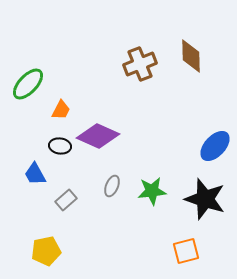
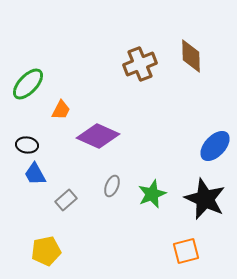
black ellipse: moved 33 px left, 1 px up
green star: moved 3 px down; rotated 16 degrees counterclockwise
black star: rotated 6 degrees clockwise
